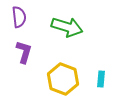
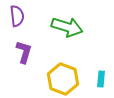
purple semicircle: moved 2 px left, 1 px up
